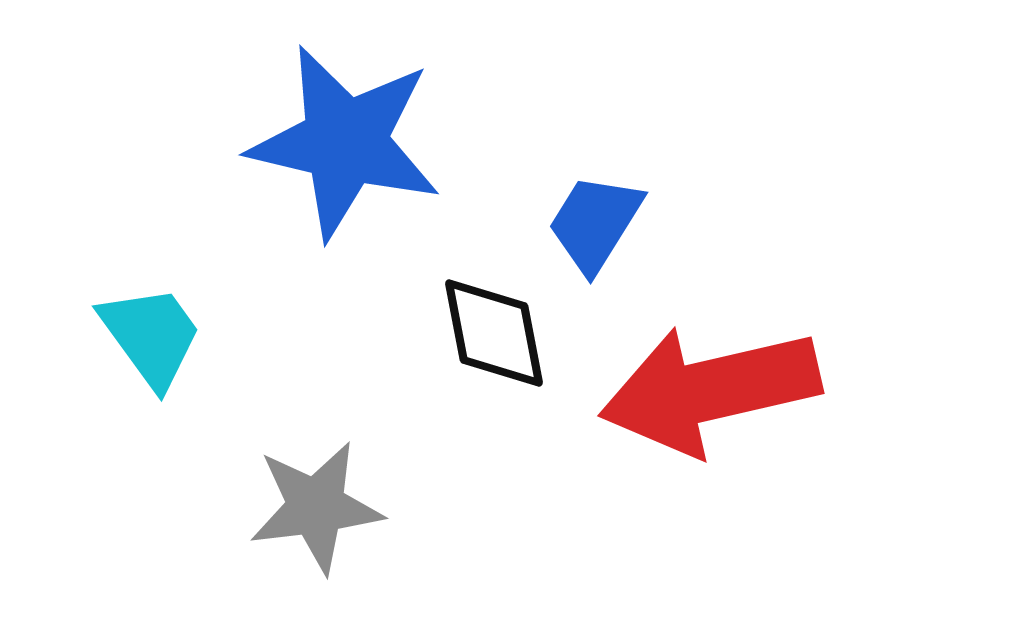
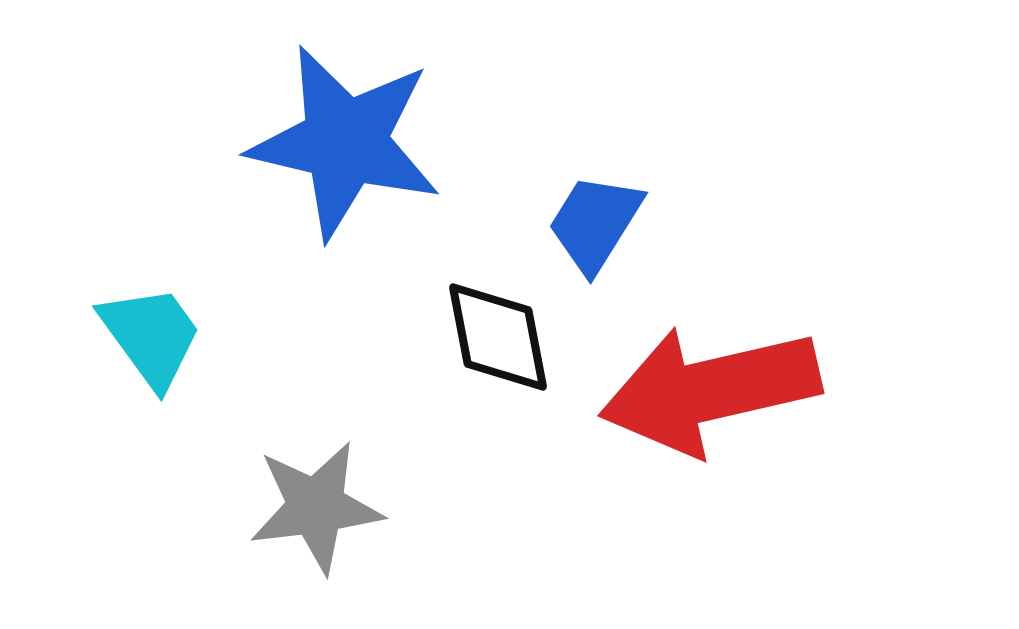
black diamond: moved 4 px right, 4 px down
